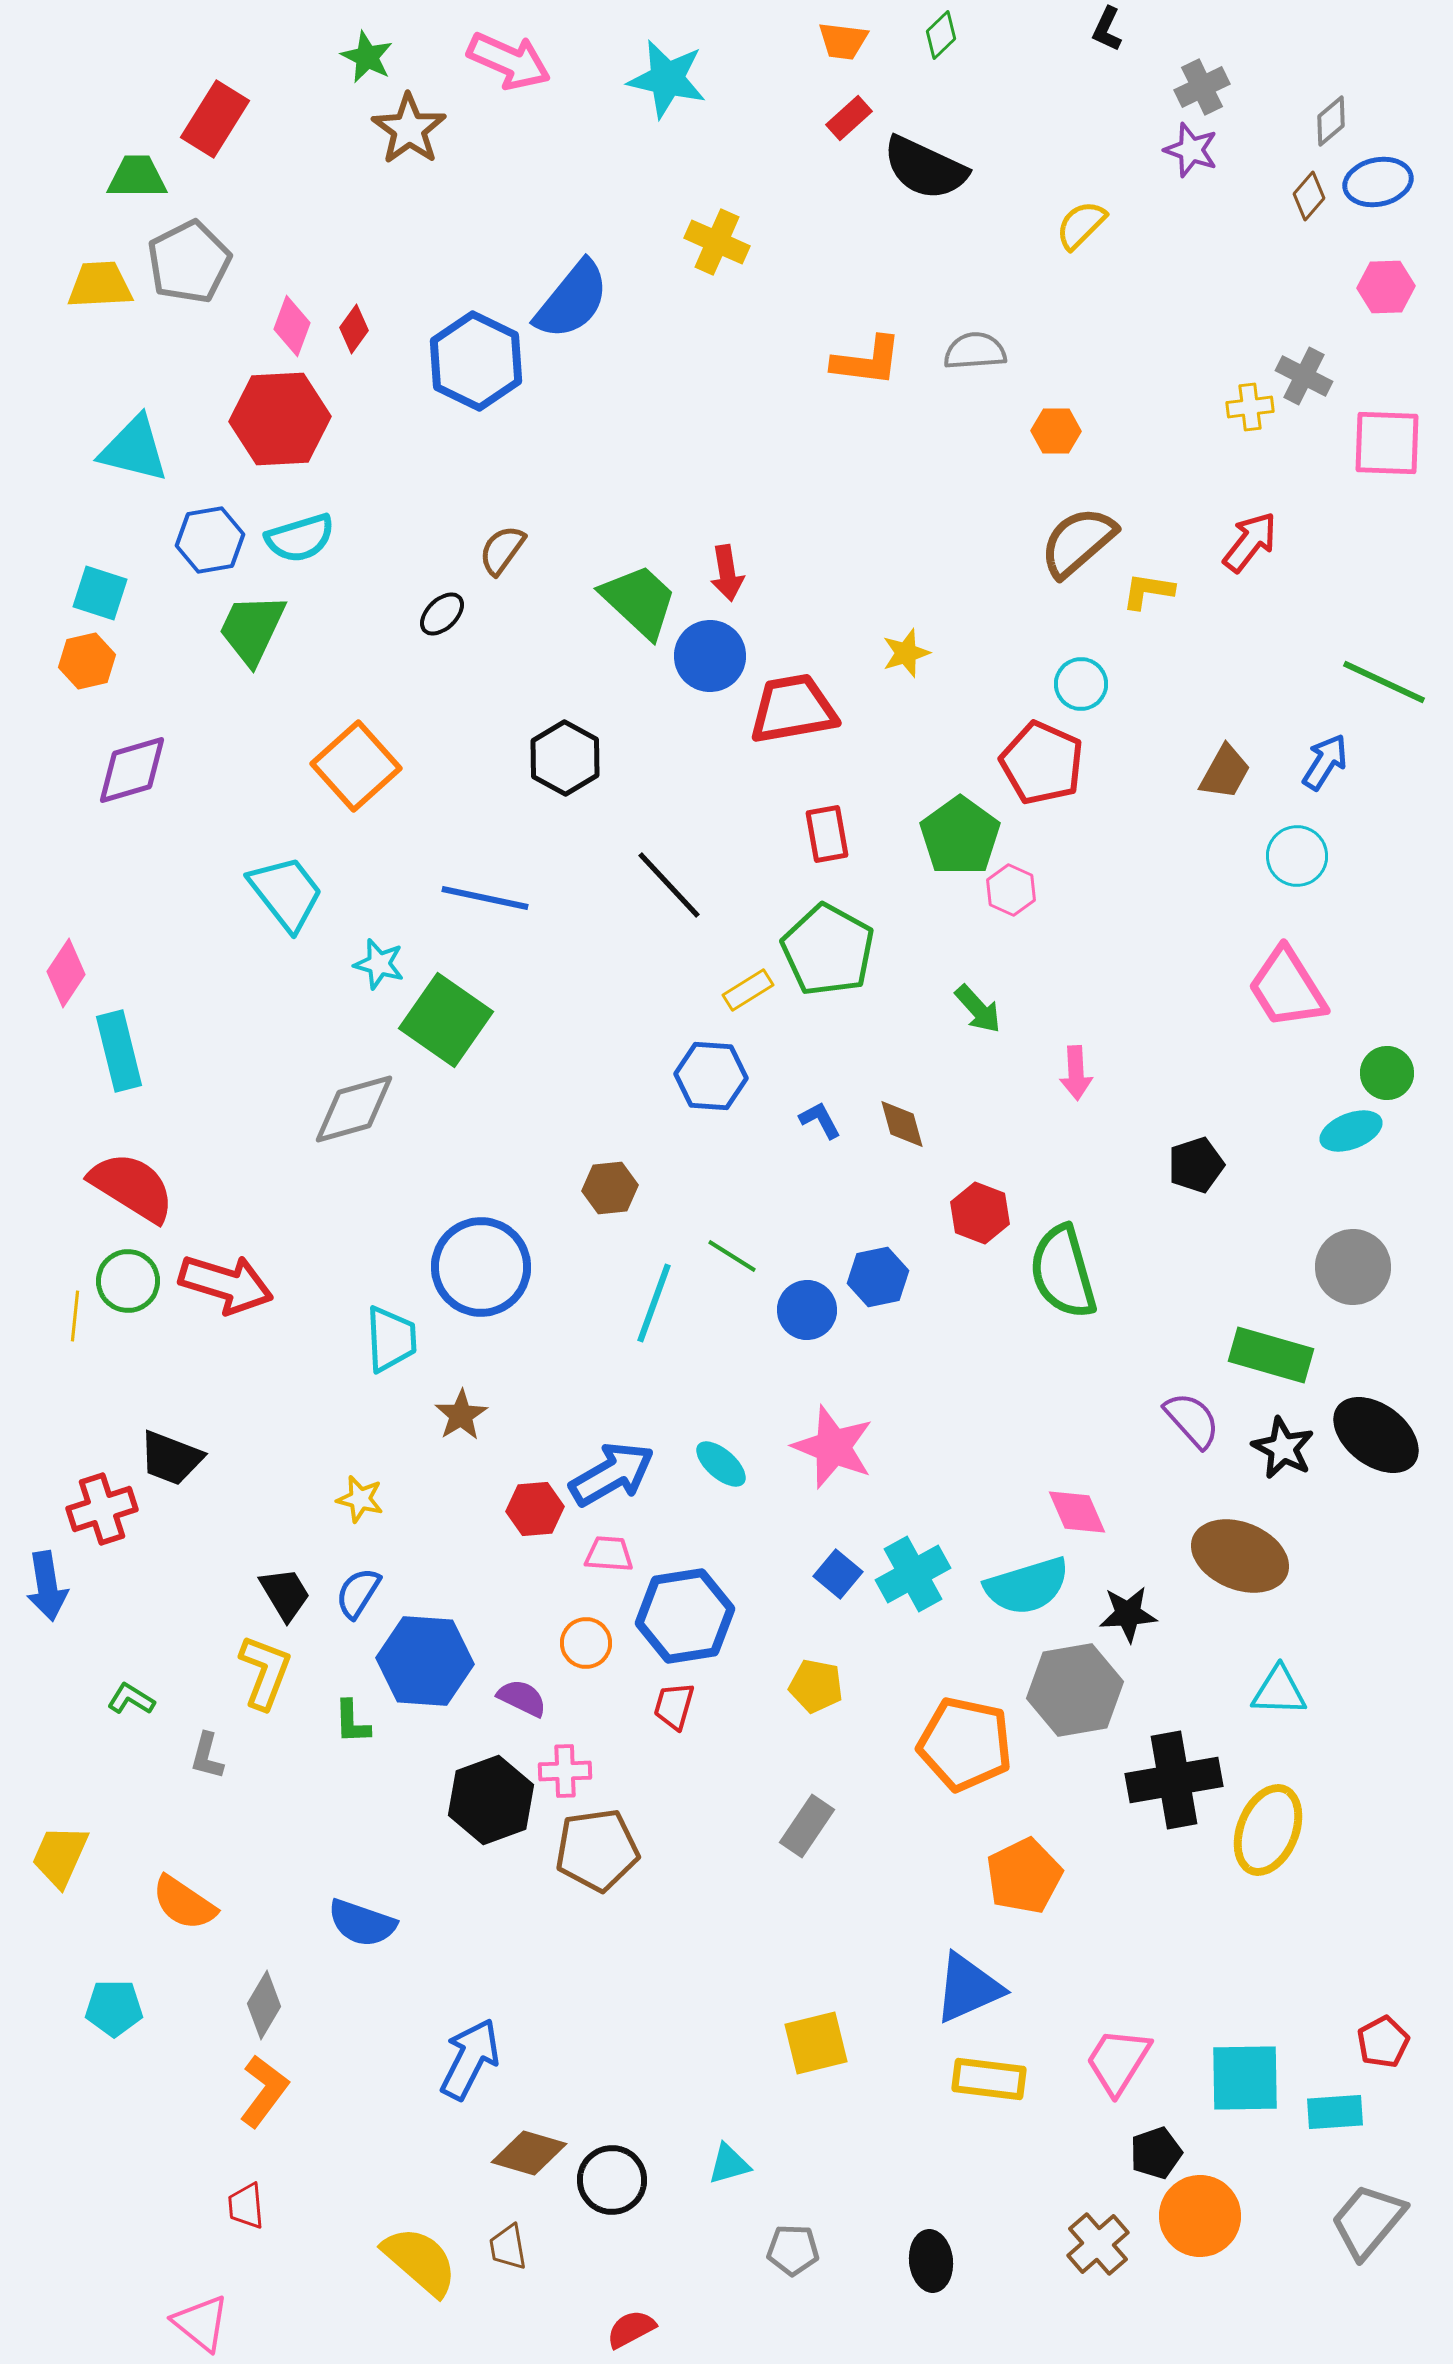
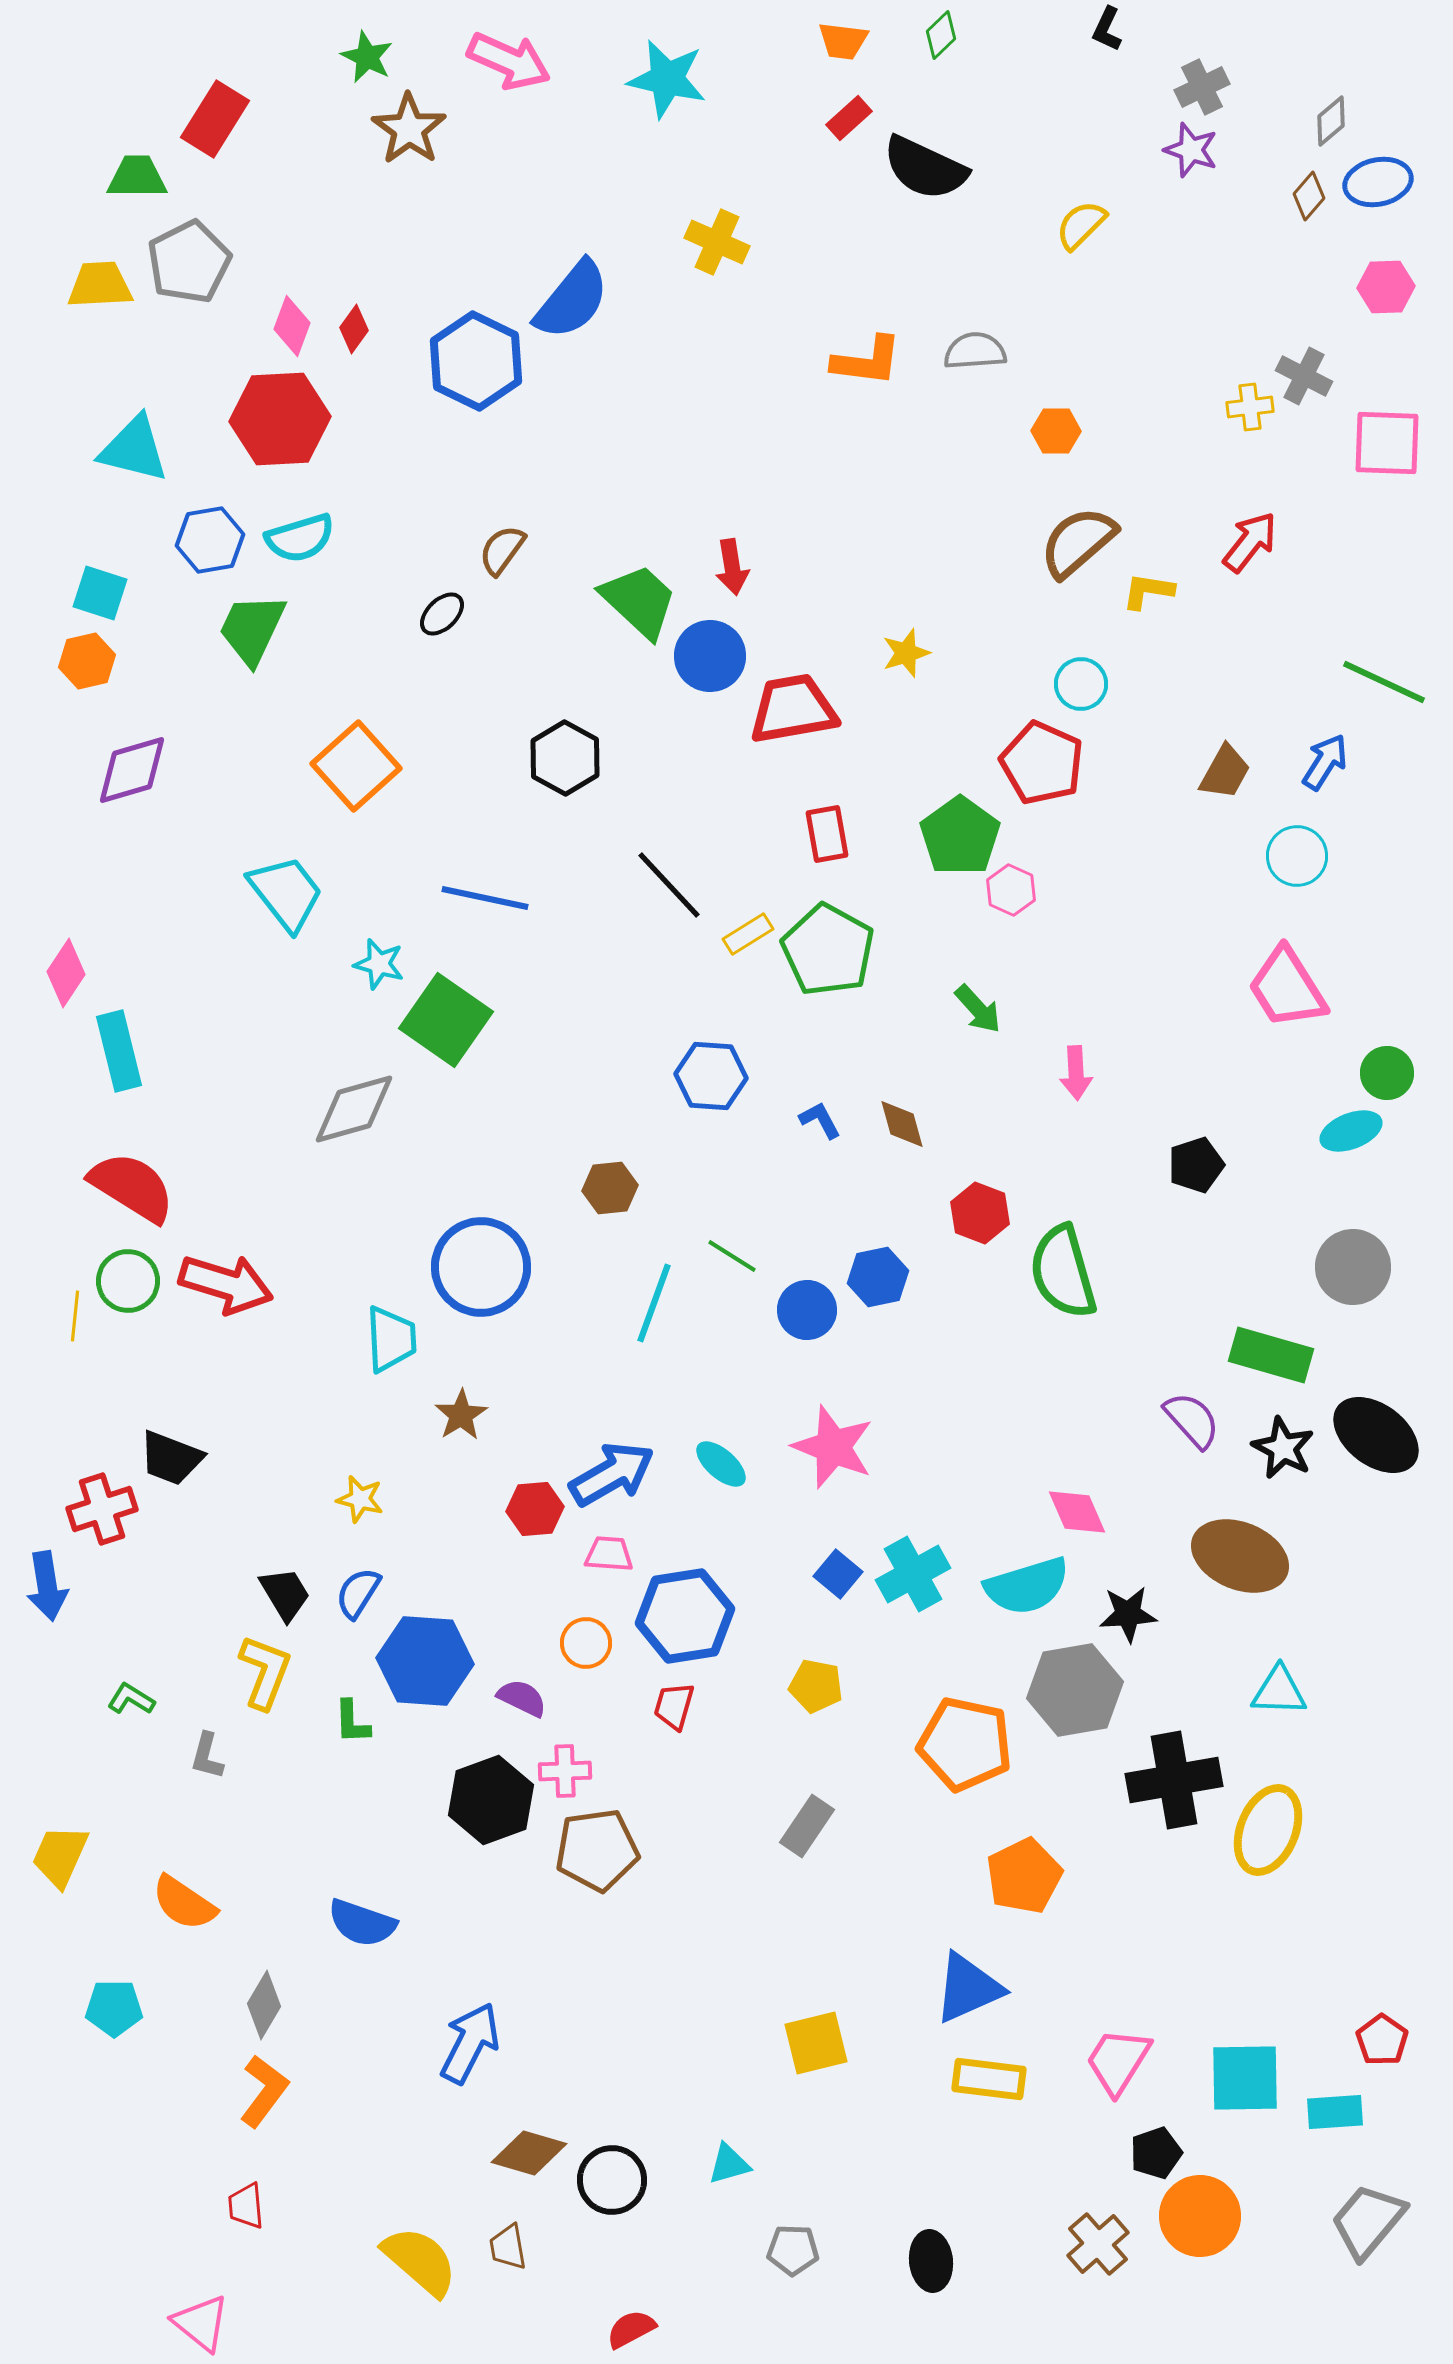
red arrow at (727, 573): moved 5 px right, 6 px up
yellow rectangle at (748, 990): moved 56 px up
red pentagon at (1383, 2042): moved 1 px left, 2 px up; rotated 9 degrees counterclockwise
blue arrow at (470, 2059): moved 16 px up
